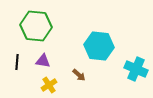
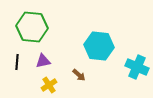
green hexagon: moved 4 px left, 1 px down
purple triangle: rotated 21 degrees counterclockwise
cyan cross: moved 1 px right, 2 px up
